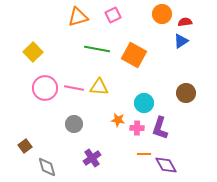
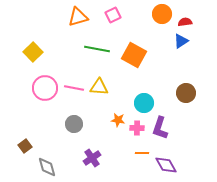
orange line: moved 2 px left, 1 px up
